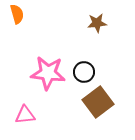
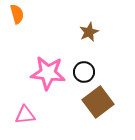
brown star: moved 8 px left, 9 px down; rotated 18 degrees counterclockwise
